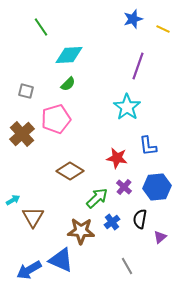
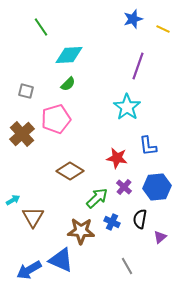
blue cross: rotated 28 degrees counterclockwise
